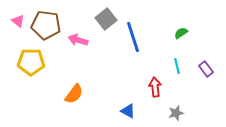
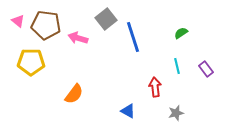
pink arrow: moved 2 px up
